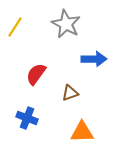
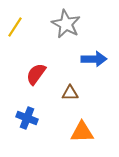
brown triangle: rotated 18 degrees clockwise
